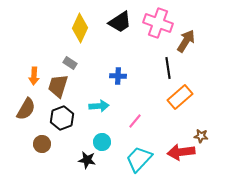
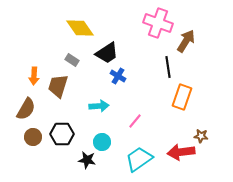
black trapezoid: moved 13 px left, 31 px down
yellow diamond: rotated 60 degrees counterclockwise
gray rectangle: moved 2 px right, 3 px up
black line: moved 1 px up
blue cross: rotated 28 degrees clockwise
orange rectangle: moved 2 px right; rotated 30 degrees counterclockwise
black hexagon: moved 16 px down; rotated 20 degrees clockwise
brown circle: moved 9 px left, 7 px up
cyan trapezoid: rotated 12 degrees clockwise
